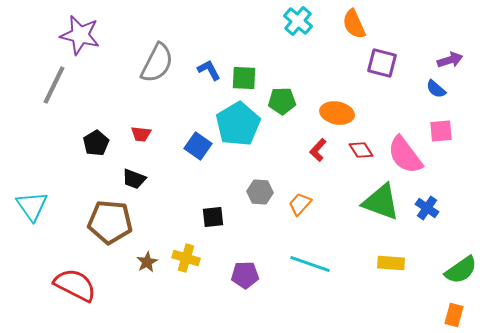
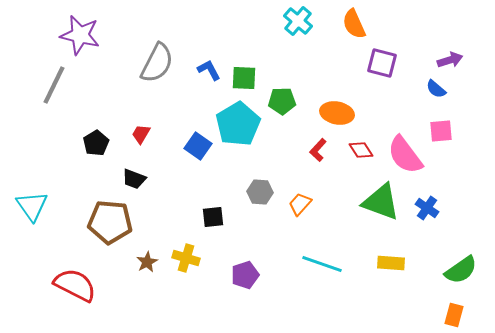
red trapezoid: rotated 115 degrees clockwise
cyan line: moved 12 px right
purple pentagon: rotated 16 degrees counterclockwise
